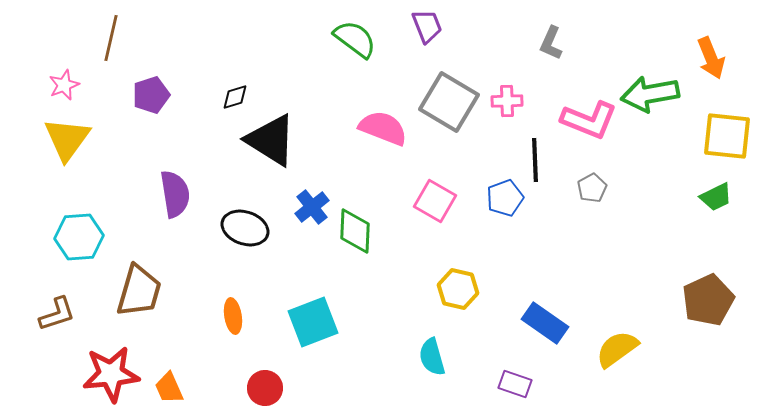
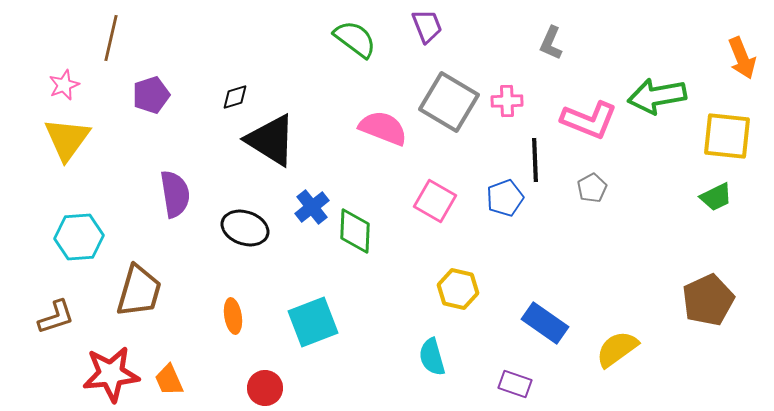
orange arrow: moved 31 px right
green arrow: moved 7 px right, 2 px down
brown L-shape: moved 1 px left, 3 px down
orange trapezoid: moved 8 px up
